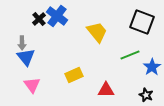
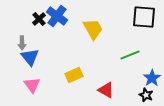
black square: moved 2 px right, 5 px up; rotated 15 degrees counterclockwise
yellow trapezoid: moved 4 px left, 3 px up; rotated 10 degrees clockwise
blue triangle: moved 4 px right
blue star: moved 11 px down
red triangle: rotated 30 degrees clockwise
